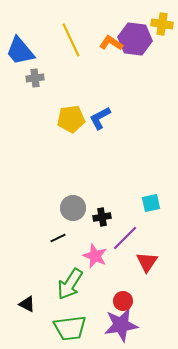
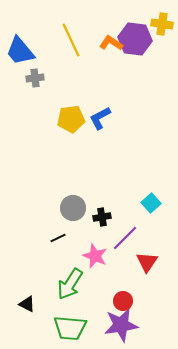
cyan square: rotated 30 degrees counterclockwise
green trapezoid: rotated 12 degrees clockwise
